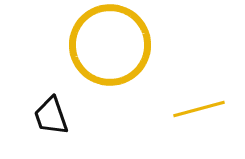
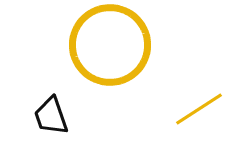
yellow line: rotated 18 degrees counterclockwise
